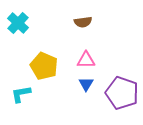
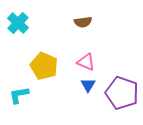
pink triangle: moved 2 px down; rotated 24 degrees clockwise
blue triangle: moved 2 px right, 1 px down
cyan L-shape: moved 2 px left, 1 px down
